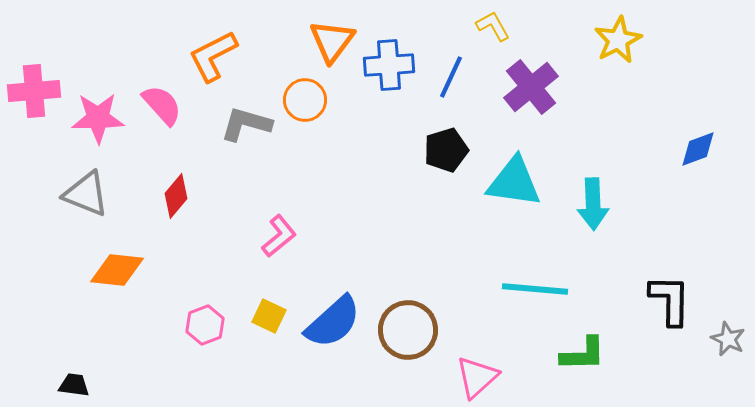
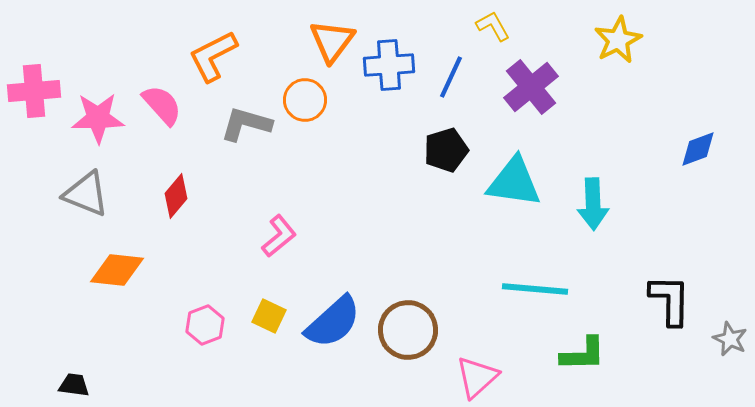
gray star: moved 2 px right
